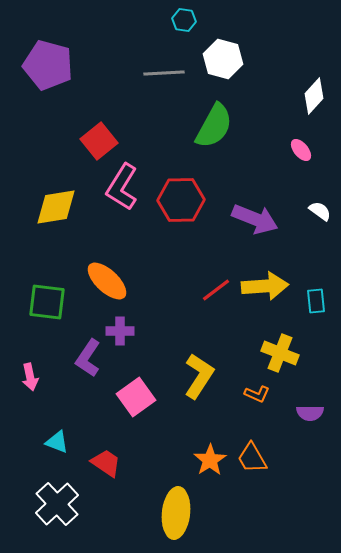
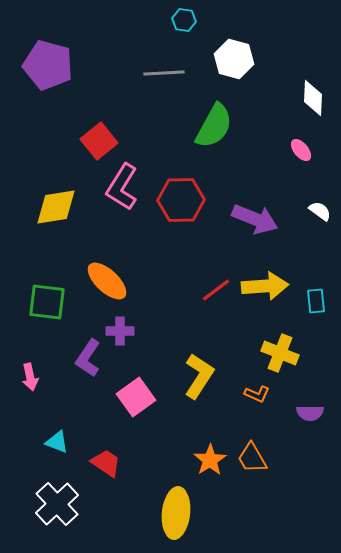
white hexagon: moved 11 px right
white diamond: moved 1 px left, 2 px down; rotated 39 degrees counterclockwise
